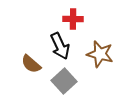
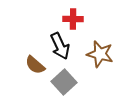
brown semicircle: moved 4 px right, 1 px down
gray square: moved 1 px down
